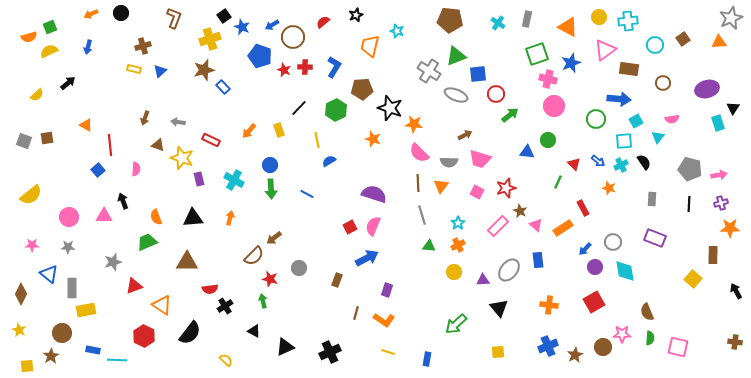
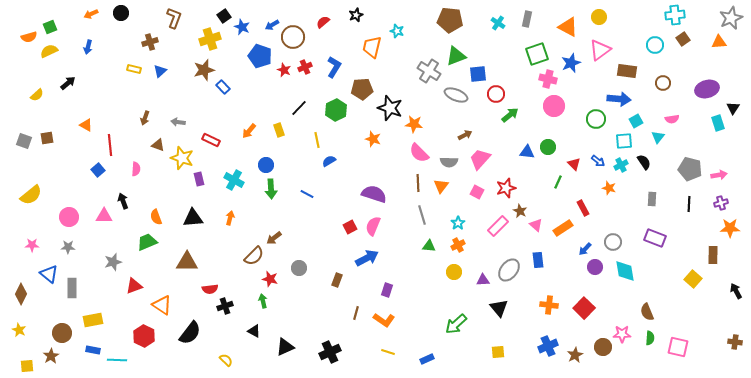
cyan cross at (628, 21): moved 47 px right, 6 px up
brown cross at (143, 46): moved 7 px right, 4 px up
orange trapezoid at (370, 46): moved 2 px right, 1 px down
pink triangle at (605, 50): moved 5 px left
red cross at (305, 67): rotated 24 degrees counterclockwise
brown rectangle at (629, 69): moved 2 px left, 2 px down
green circle at (548, 140): moved 7 px down
pink trapezoid at (480, 159): rotated 115 degrees clockwise
blue circle at (270, 165): moved 4 px left
red square at (594, 302): moved 10 px left, 6 px down; rotated 15 degrees counterclockwise
black cross at (225, 306): rotated 14 degrees clockwise
yellow rectangle at (86, 310): moved 7 px right, 10 px down
blue rectangle at (427, 359): rotated 56 degrees clockwise
